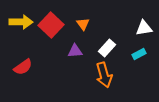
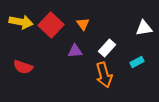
yellow arrow: rotated 10 degrees clockwise
cyan rectangle: moved 2 px left, 8 px down
red semicircle: rotated 54 degrees clockwise
